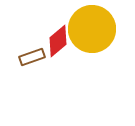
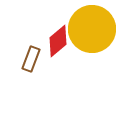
brown rectangle: moved 1 px left, 2 px down; rotated 50 degrees counterclockwise
